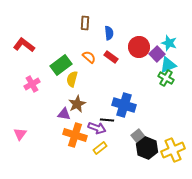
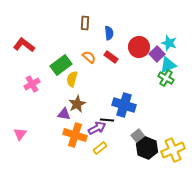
purple arrow: rotated 48 degrees counterclockwise
